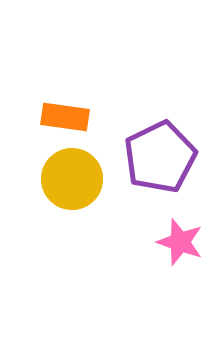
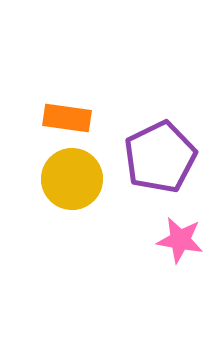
orange rectangle: moved 2 px right, 1 px down
pink star: moved 2 px up; rotated 9 degrees counterclockwise
